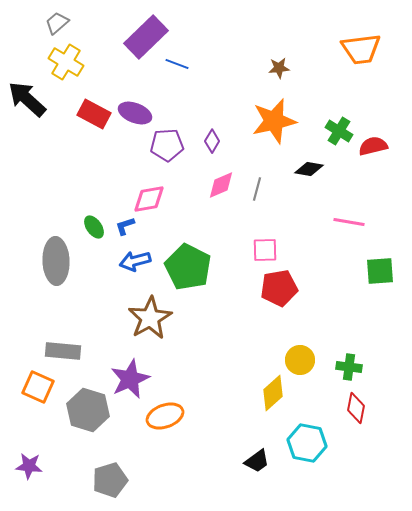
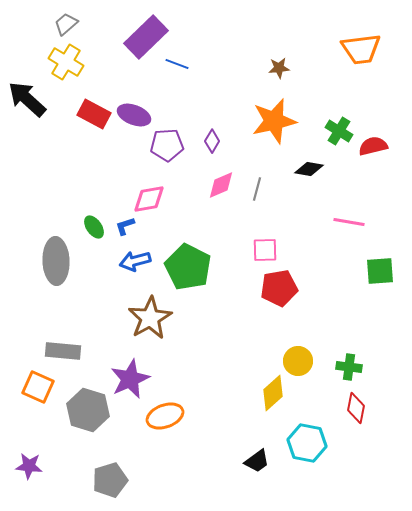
gray trapezoid at (57, 23): moved 9 px right, 1 px down
purple ellipse at (135, 113): moved 1 px left, 2 px down
yellow circle at (300, 360): moved 2 px left, 1 px down
